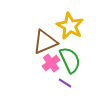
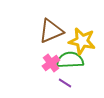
yellow star: moved 12 px right, 15 px down; rotated 16 degrees counterclockwise
brown triangle: moved 6 px right, 11 px up
green semicircle: rotated 68 degrees counterclockwise
